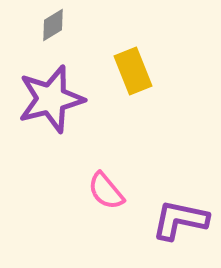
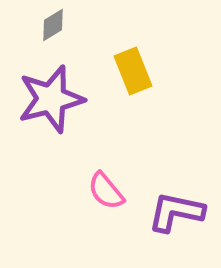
purple L-shape: moved 4 px left, 8 px up
